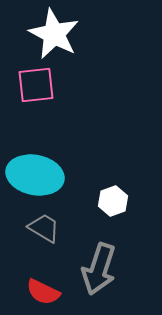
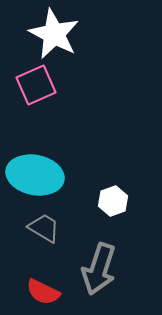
pink square: rotated 18 degrees counterclockwise
